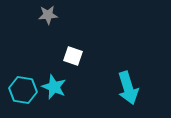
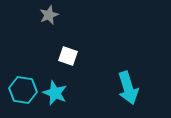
gray star: moved 1 px right; rotated 18 degrees counterclockwise
white square: moved 5 px left
cyan star: moved 1 px right, 6 px down
